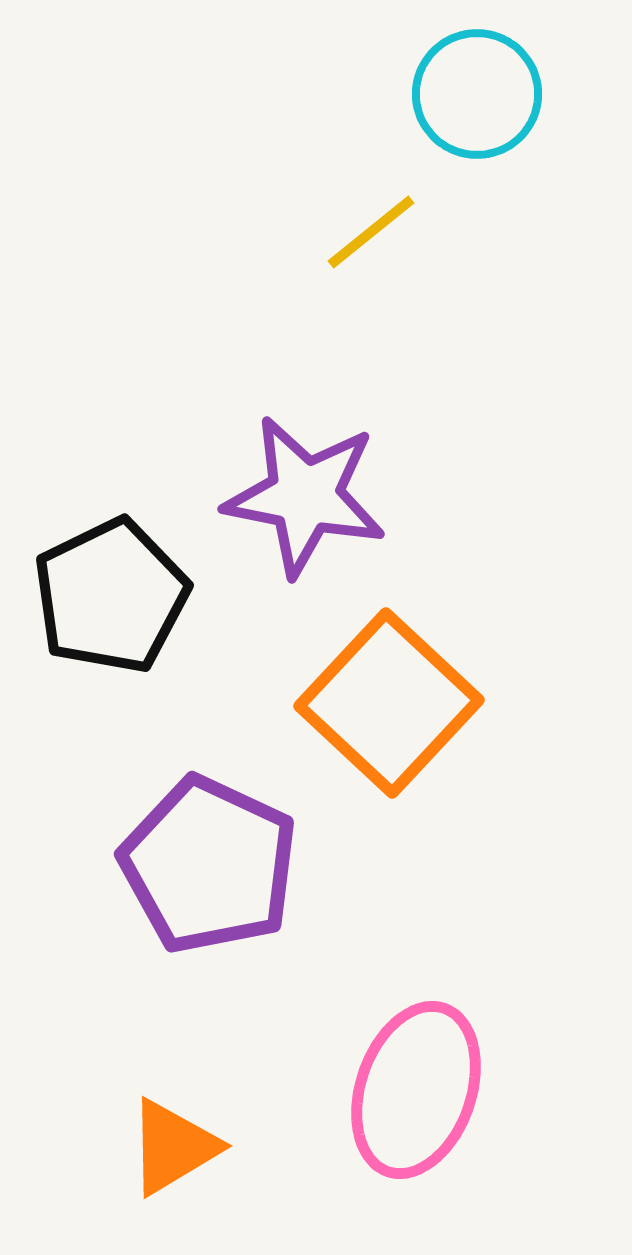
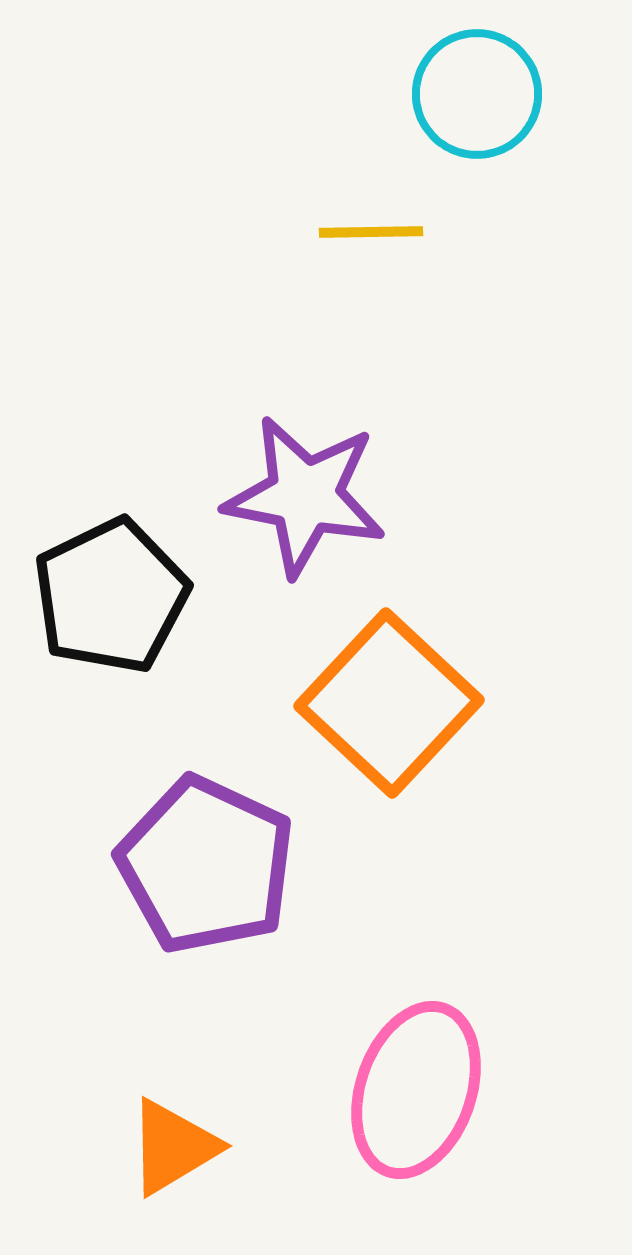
yellow line: rotated 38 degrees clockwise
purple pentagon: moved 3 px left
